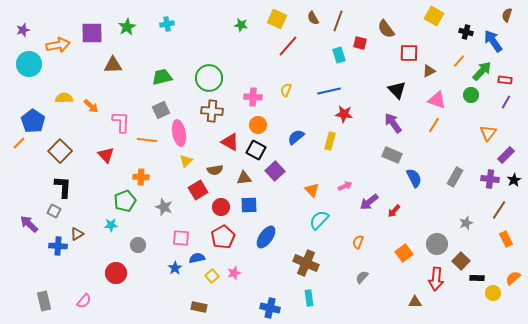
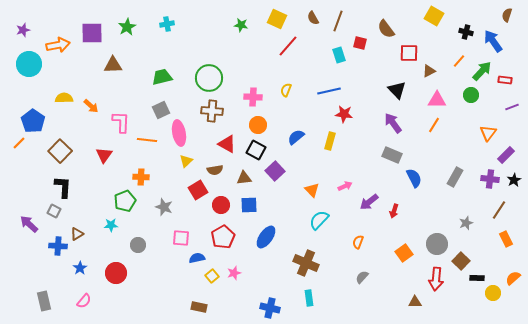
pink triangle at (437, 100): rotated 18 degrees counterclockwise
purple line at (506, 102): moved 6 px right, 5 px down; rotated 40 degrees clockwise
red triangle at (230, 142): moved 3 px left, 2 px down
red triangle at (106, 155): moved 2 px left; rotated 18 degrees clockwise
red circle at (221, 207): moved 2 px up
red arrow at (394, 211): rotated 24 degrees counterclockwise
blue star at (175, 268): moved 95 px left
